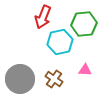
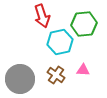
red arrow: moved 1 px left, 1 px up; rotated 40 degrees counterclockwise
pink triangle: moved 2 px left
brown cross: moved 2 px right, 4 px up
